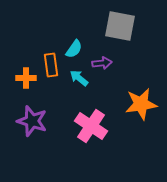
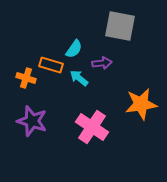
orange rectangle: rotated 65 degrees counterclockwise
orange cross: rotated 18 degrees clockwise
pink cross: moved 1 px right, 1 px down
